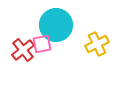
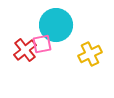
yellow cross: moved 7 px left, 10 px down
red cross: moved 2 px right
